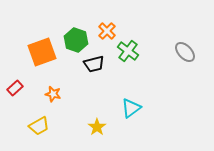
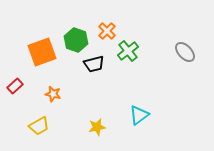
green cross: rotated 15 degrees clockwise
red rectangle: moved 2 px up
cyan triangle: moved 8 px right, 7 px down
yellow star: rotated 24 degrees clockwise
